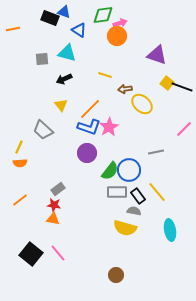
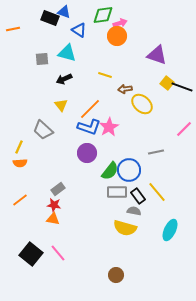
cyan ellipse at (170, 230): rotated 35 degrees clockwise
